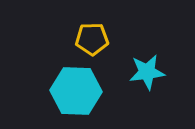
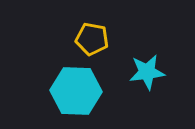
yellow pentagon: rotated 12 degrees clockwise
